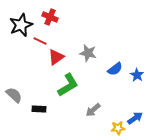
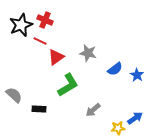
red cross: moved 5 px left, 3 px down
